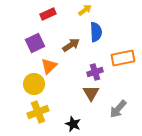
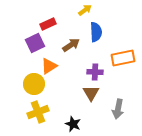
red rectangle: moved 10 px down
orange triangle: rotated 12 degrees clockwise
purple cross: rotated 21 degrees clockwise
gray arrow: rotated 30 degrees counterclockwise
